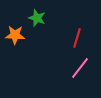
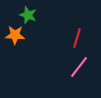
green star: moved 9 px left, 3 px up
pink line: moved 1 px left, 1 px up
